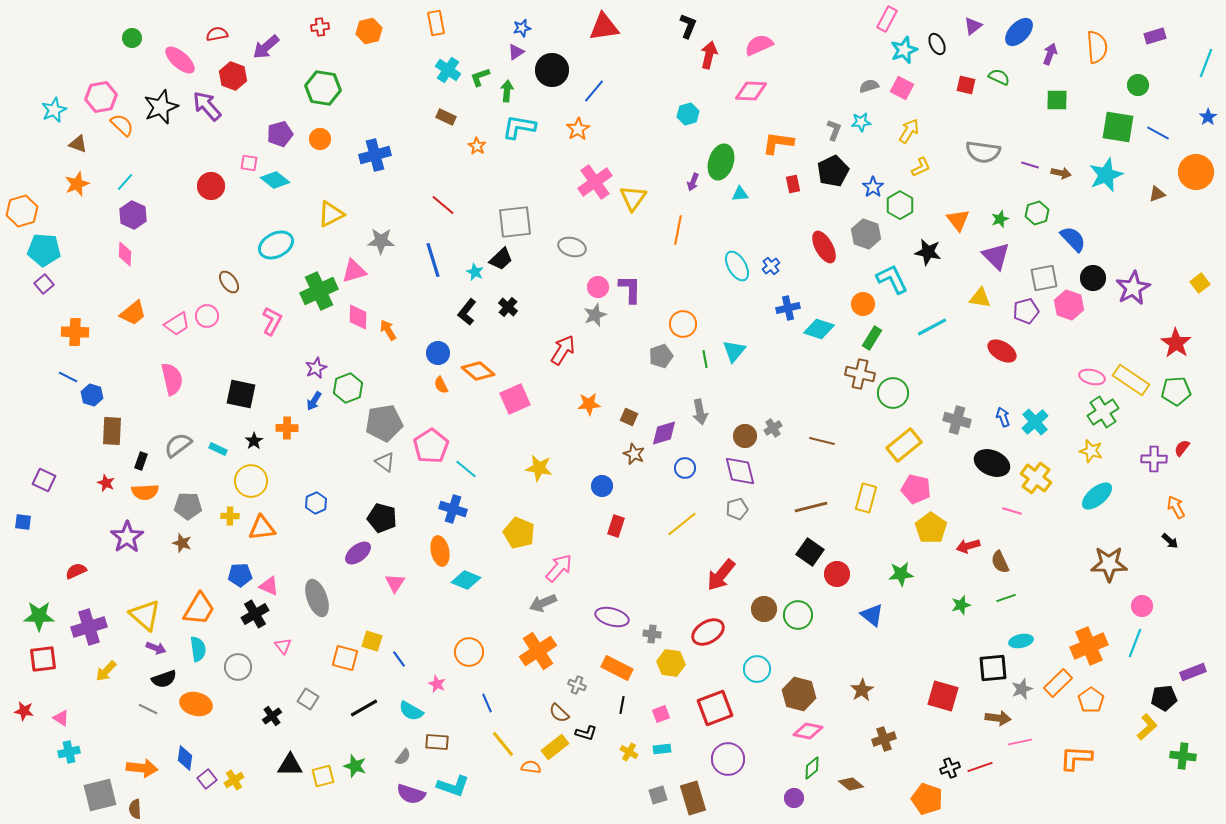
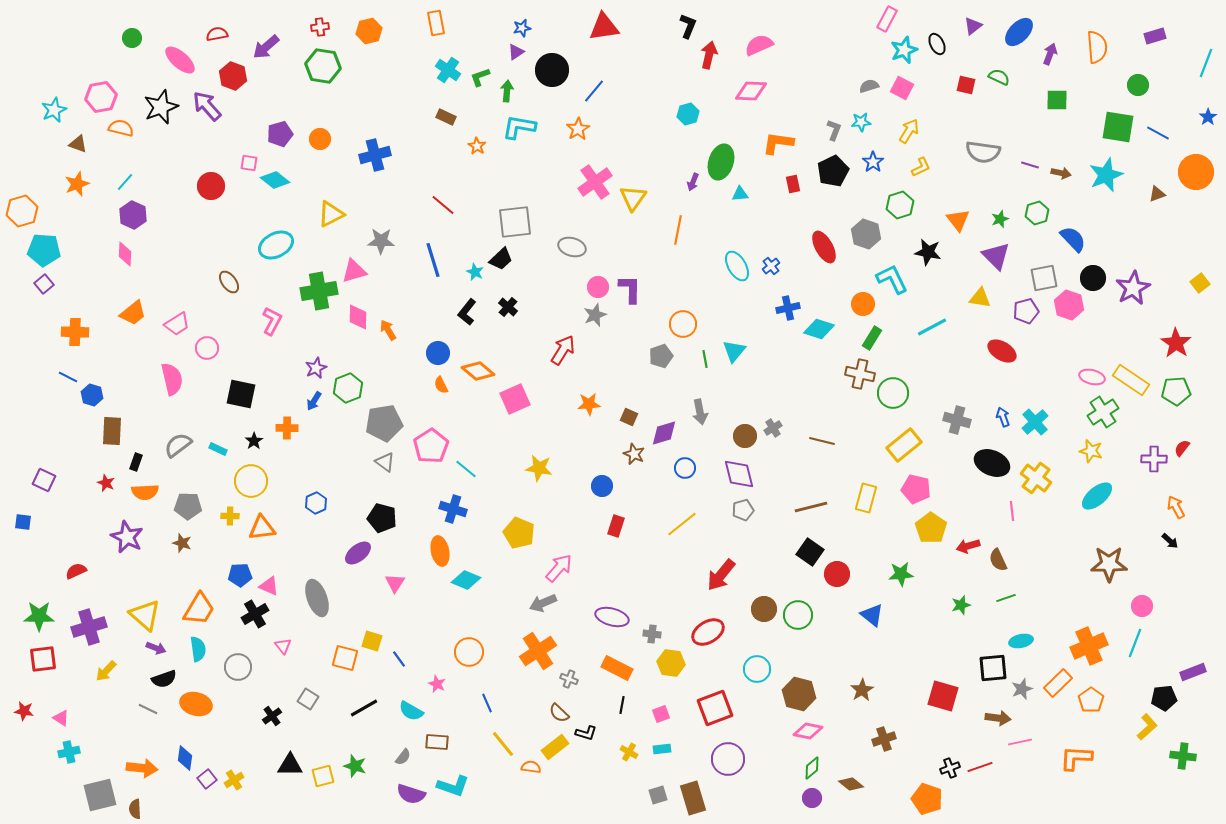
green hexagon at (323, 88): moved 22 px up
orange semicircle at (122, 125): moved 1 px left, 3 px down; rotated 30 degrees counterclockwise
blue star at (873, 187): moved 25 px up
green hexagon at (900, 205): rotated 12 degrees clockwise
green cross at (319, 291): rotated 15 degrees clockwise
pink circle at (207, 316): moved 32 px down
black rectangle at (141, 461): moved 5 px left, 1 px down
purple diamond at (740, 471): moved 1 px left, 3 px down
gray pentagon at (737, 509): moved 6 px right, 1 px down
pink line at (1012, 511): rotated 66 degrees clockwise
purple star at (127, 537): rotated 12 degrees counterclockwise
brown semicircle at (1000, 562): moved 2 px left, 2 px up
gray cross at (577, 685): moved 8 px left, 6 px up
purple circle at (794, 798): moved 18 px right
